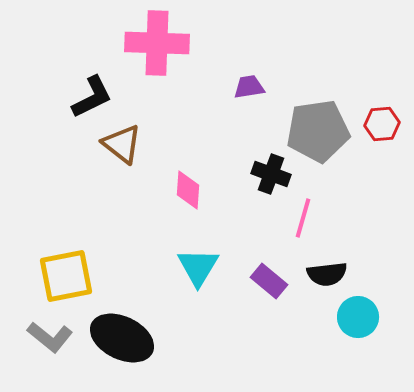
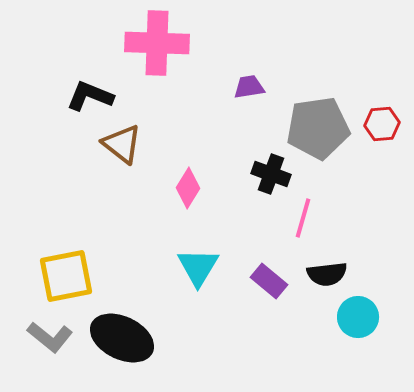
black L-shape: moved 2 px left, 1 px up; rotated 132 degrees counterclockwise
gray pentagon: moved 3 px up
pink diamond: moved 2 px up; rotated 27 degrees clockwise
